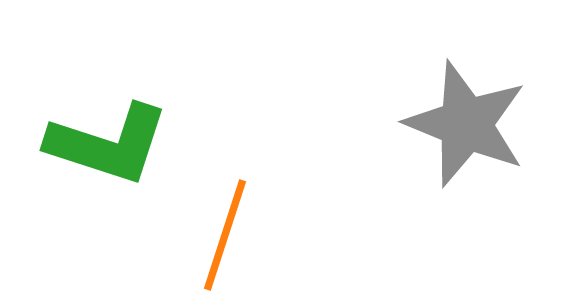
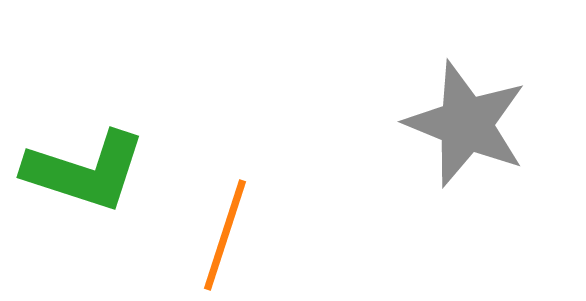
green L-shape: moved 23 px left, 27 px down
